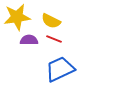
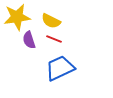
purple semicircle: rotated 108 degrees counterclockwise
blue trapezoid: moved 1 px up
